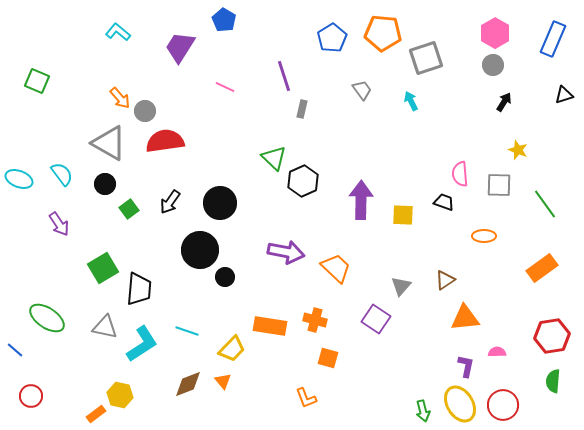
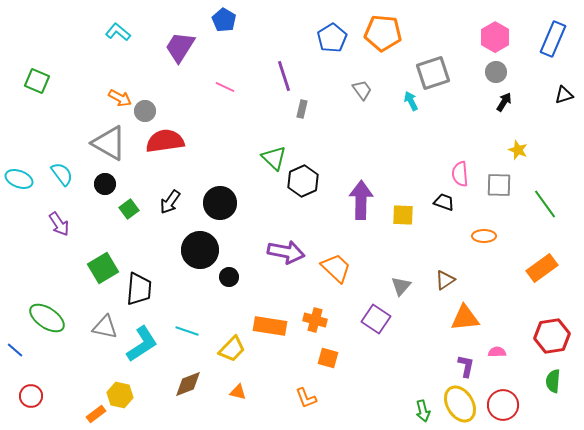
pink hexagon at (495, 33): moved 4 px down
gray square at (426, 58): moved 7 px right, 15 px down
gray circle at (493, 65): moved 3 px right, 7 px down
orange arrow at (120, 98): rotated 20 degrees counterclockwise
black circle at (225, 277): moved 4 px right
orange triangle at (223, 381): moved 15 px right, 11 px down; rotated 36 degrees counterclockwise
